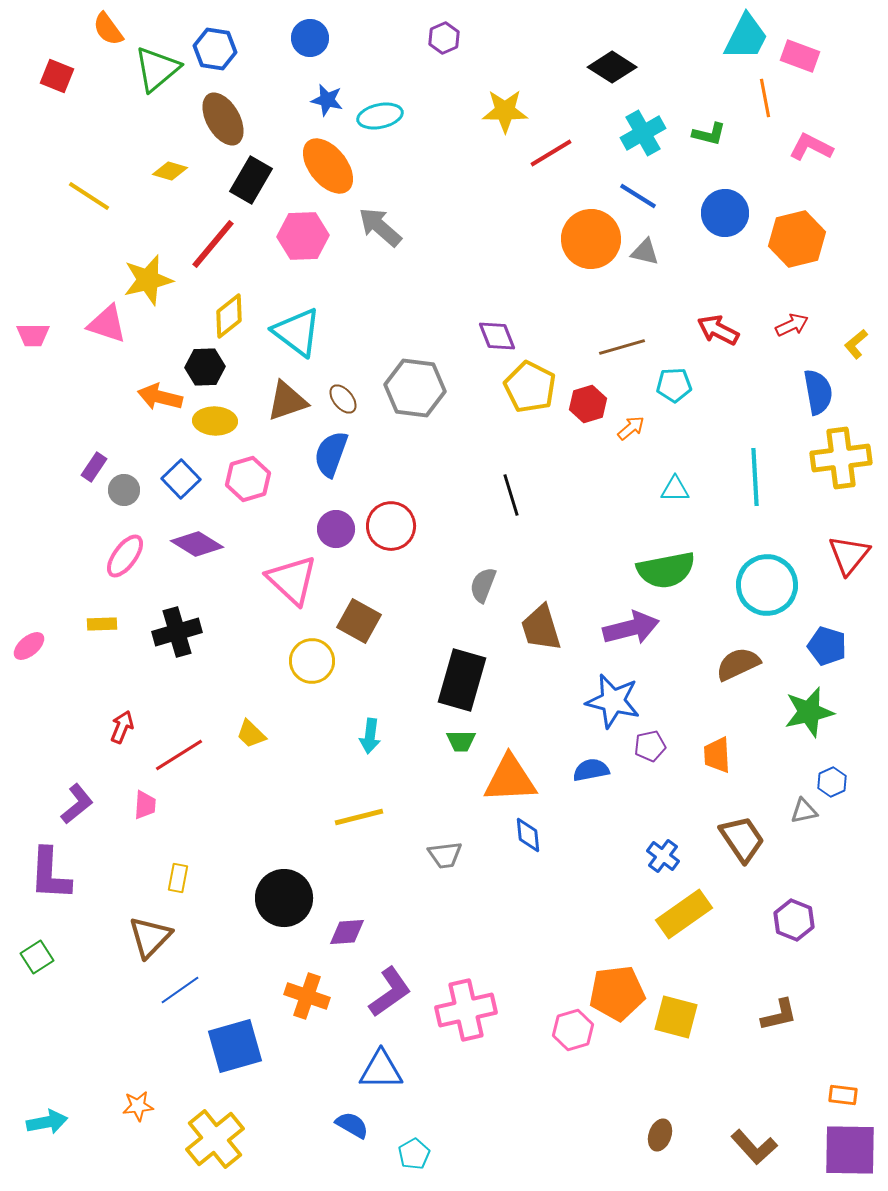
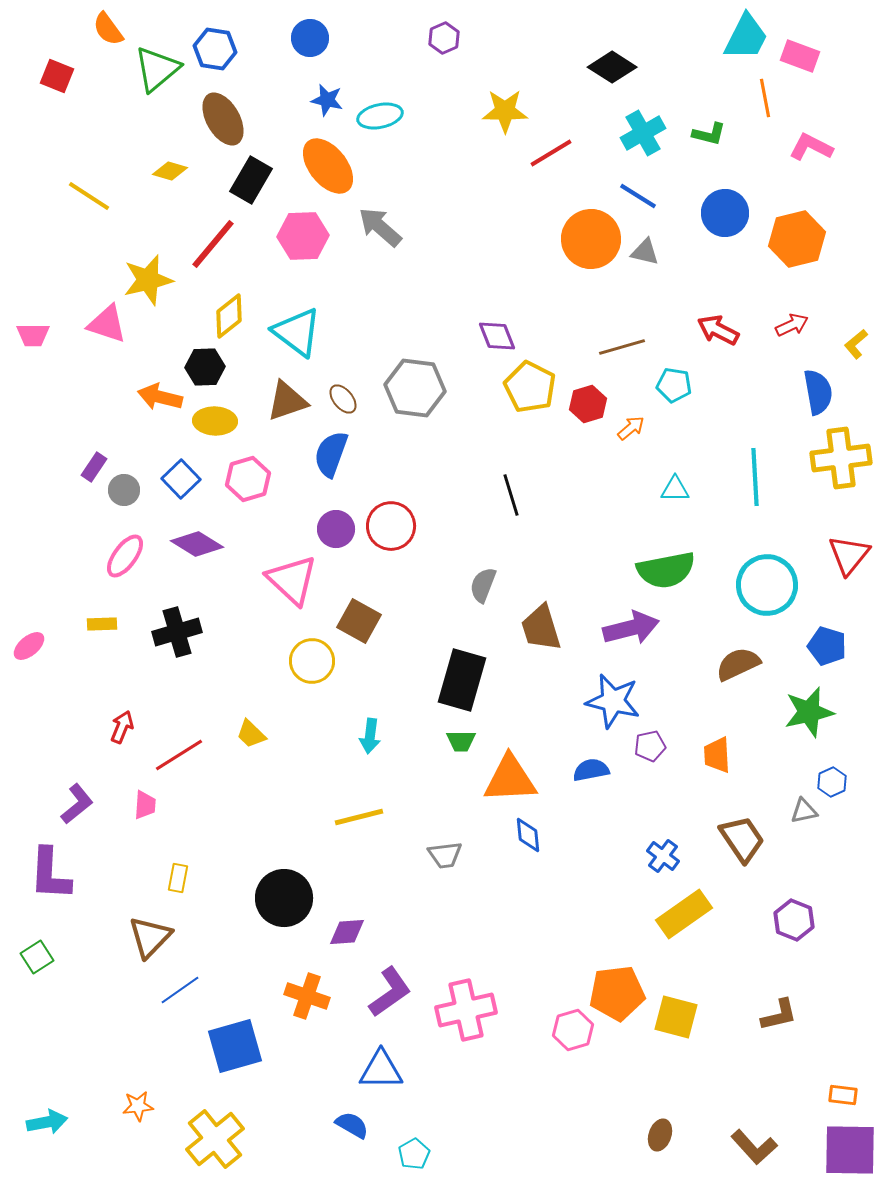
cyan pentagon at (674, 385): rotated 12 degrees clockwise
